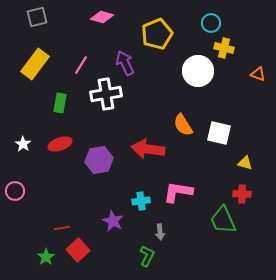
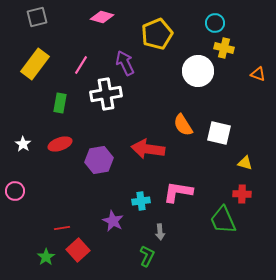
cyan circle: moved 4 px right
